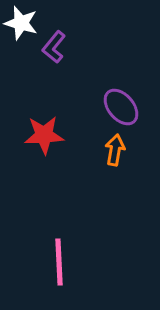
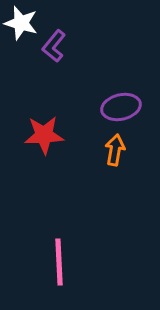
purple L-shape: moved 1 px up
purple ellipse: rotated 63 degrees counterclockwise
